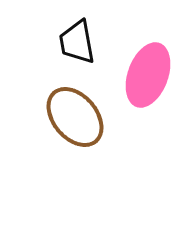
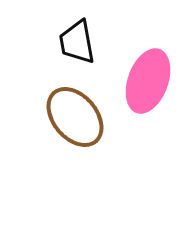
pink ellipse: moved 6 px down
